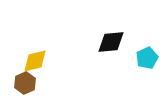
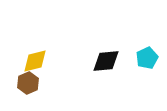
black diamond: moved 5 px left, 19 px down
brown hexagon: moved 3 px right
